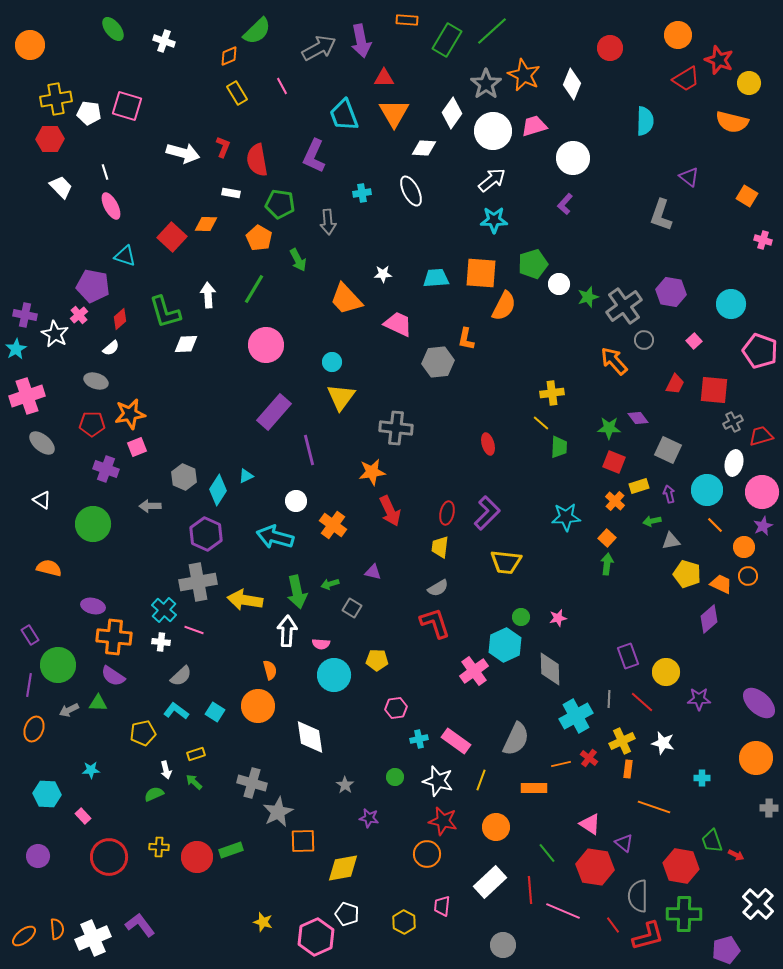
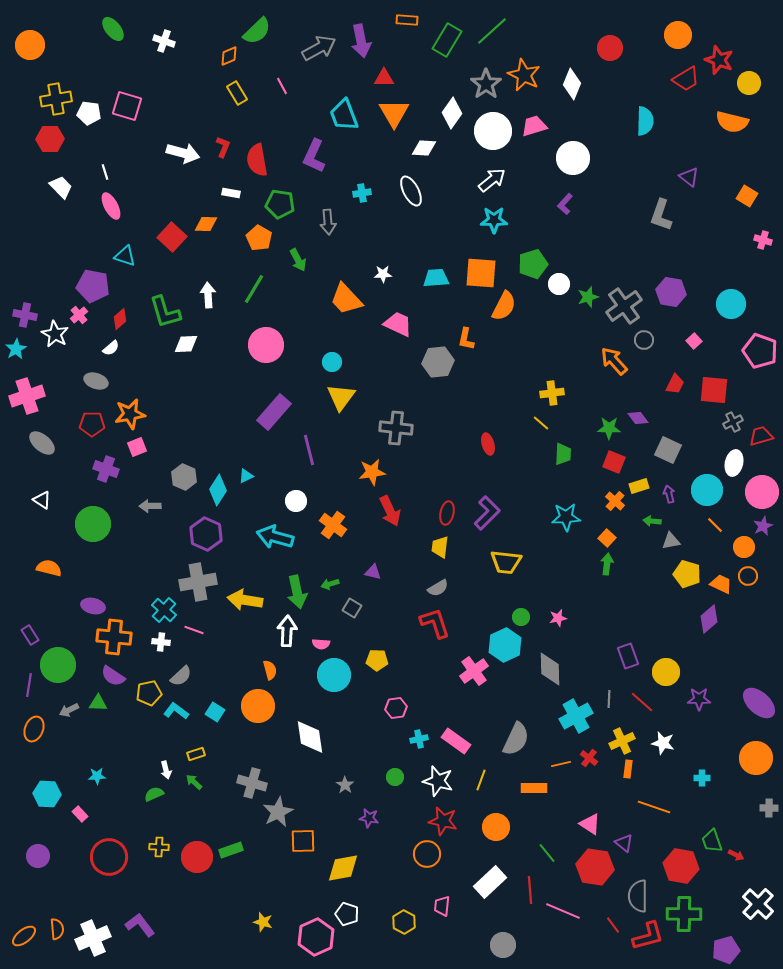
green trapezoid at (559, 447): moved 4 px right, 7 px down
green arrow at (652, 521): rotated 18 degrees clockwise
yellow pentagon at (143, 733): moved 6 px right, 40 px up
cyan star at (91, 770): moved 6 px right, 6 px down
pink rectangle at (83, 816): moved 3 px left, 2 px up
